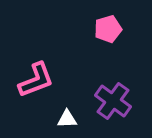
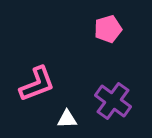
pink L-shape: moved 1 px right, 4 px down
